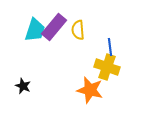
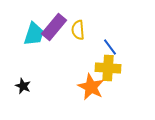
cyan trapezoid: moved 1 px left, 4 px down
blue line: rotated 30 degrees counterclockwise
yellow cross: moved 1 px right, 1 px down; rotated 15 degrees counterclockwise
orange star: moved 1 px right, 3 px up; rotated 12 degrees clockwise
